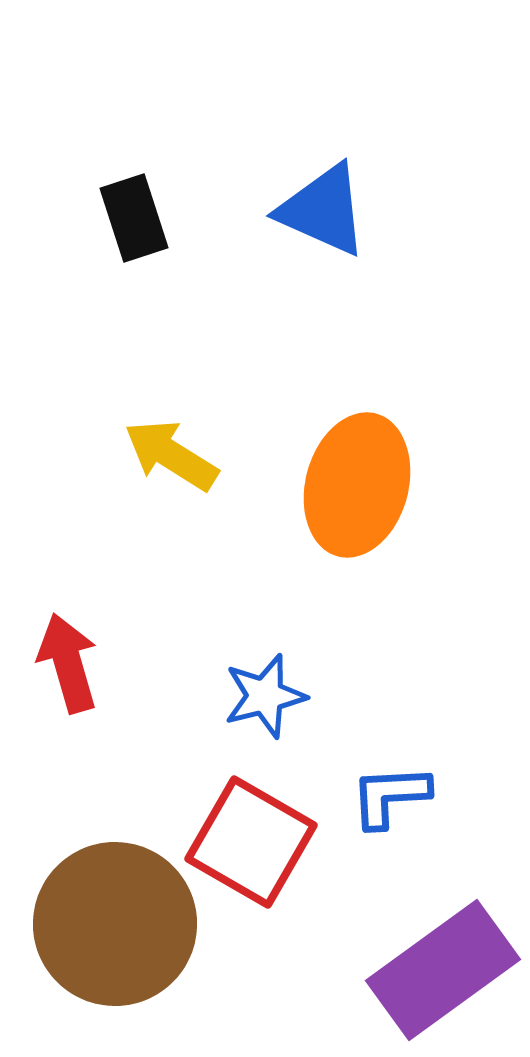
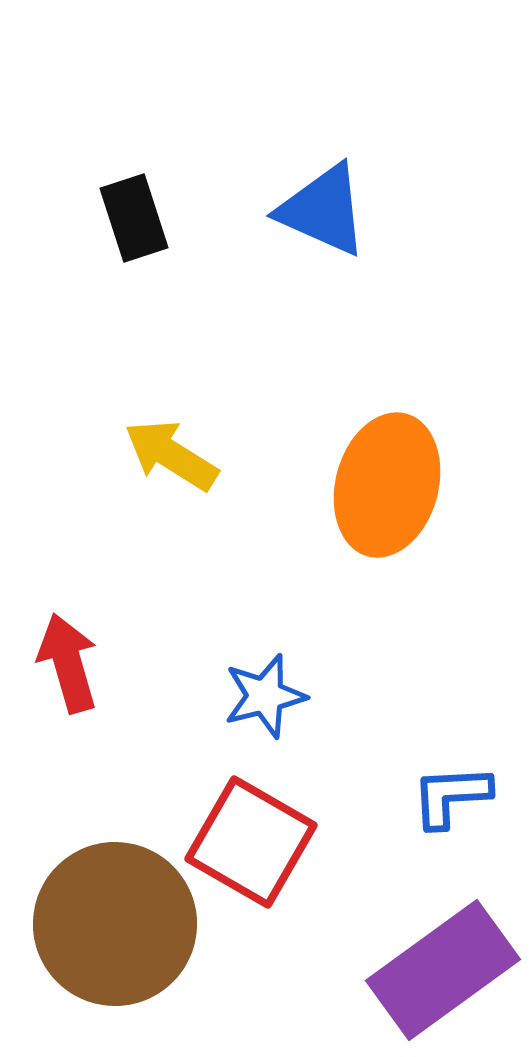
orange ellipse: moved 30 px right
blue L-shape: moved 61 px right
